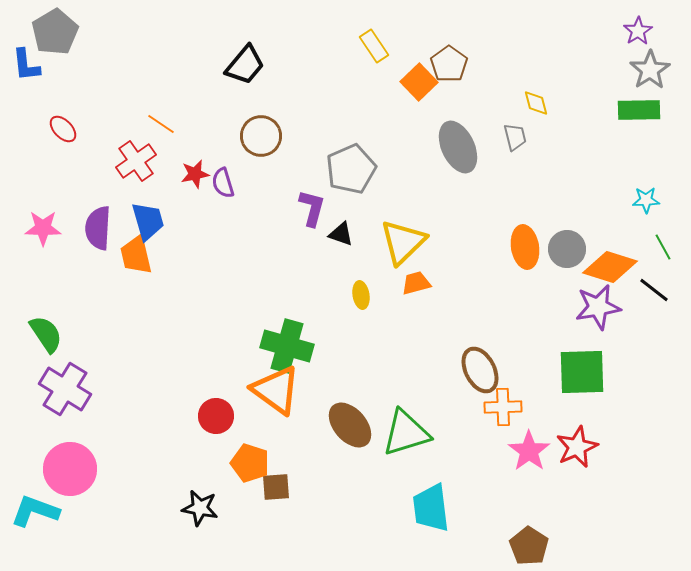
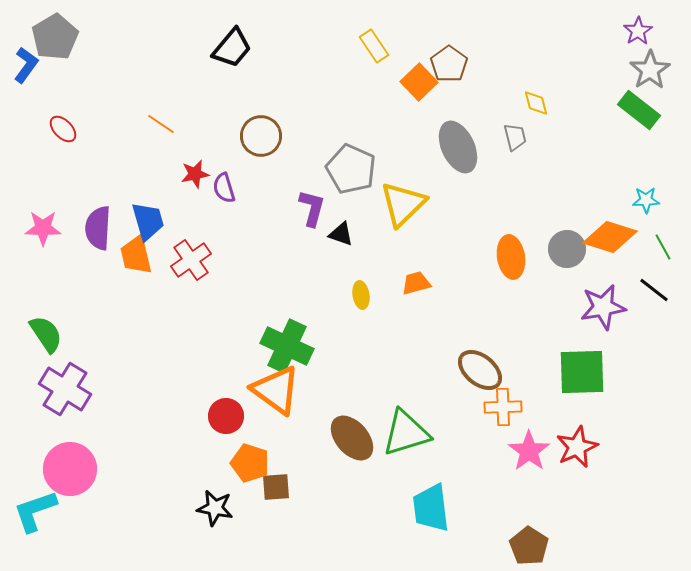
gray pentagon at (55, 32): moved 5 px down
blue L-shape at (26, 65): rotated 138 degrees counterclockwise
black trapezoid at (245, 65): moved 13 px left, 17 px up
green rectangle at (639, 110): rotated 39 degrees clockwise
red cross at (136, 161): moved 55 px right, 99 px down
gray pentagon at (351, 169): rotated 24 degrees counterclockwise
purple semicircle at (223, 183): moved 1 px right, 5 px down
yellow triangle at (403, 242): moved 38 px up
orange ellipse at (525, 247): moved 14 px left, 10 px down
orange diamond at (610, 267): moved 30 px up
purple star at (598, 307): moved 5 px right
green cross at (287, 346): rotated 9 degrees clockwise
brown ellipse at (480, 370): rotated 24 degrees counterclockwise
red circle at (216, 416): moved 10 px right
brown ellipse at (350, 425): moved 2 px right, 13 px down
black star at (200, 508): moved 15 px right
cyan L-shape at (35, 511): rotated 39 degrees counterclockwise
